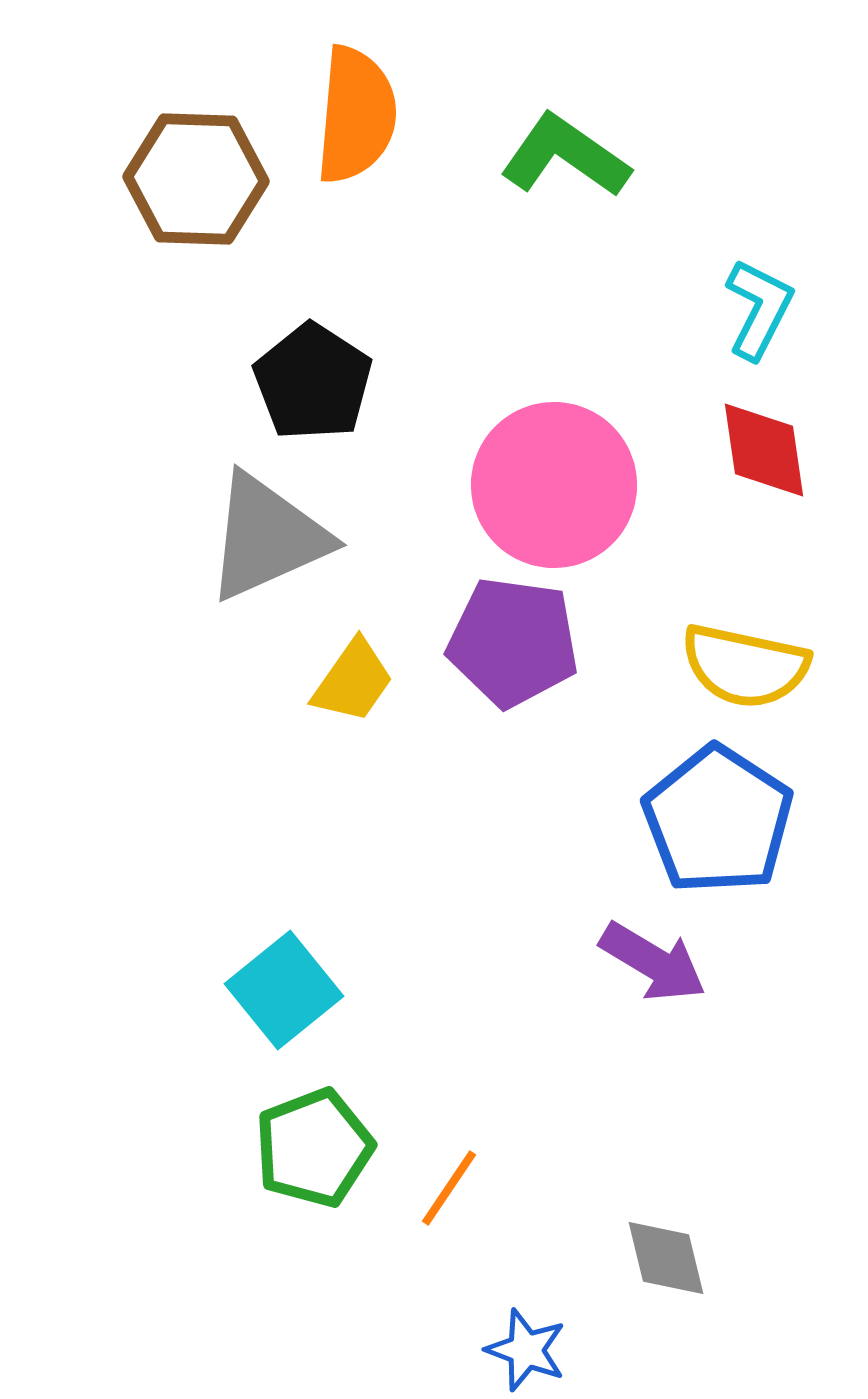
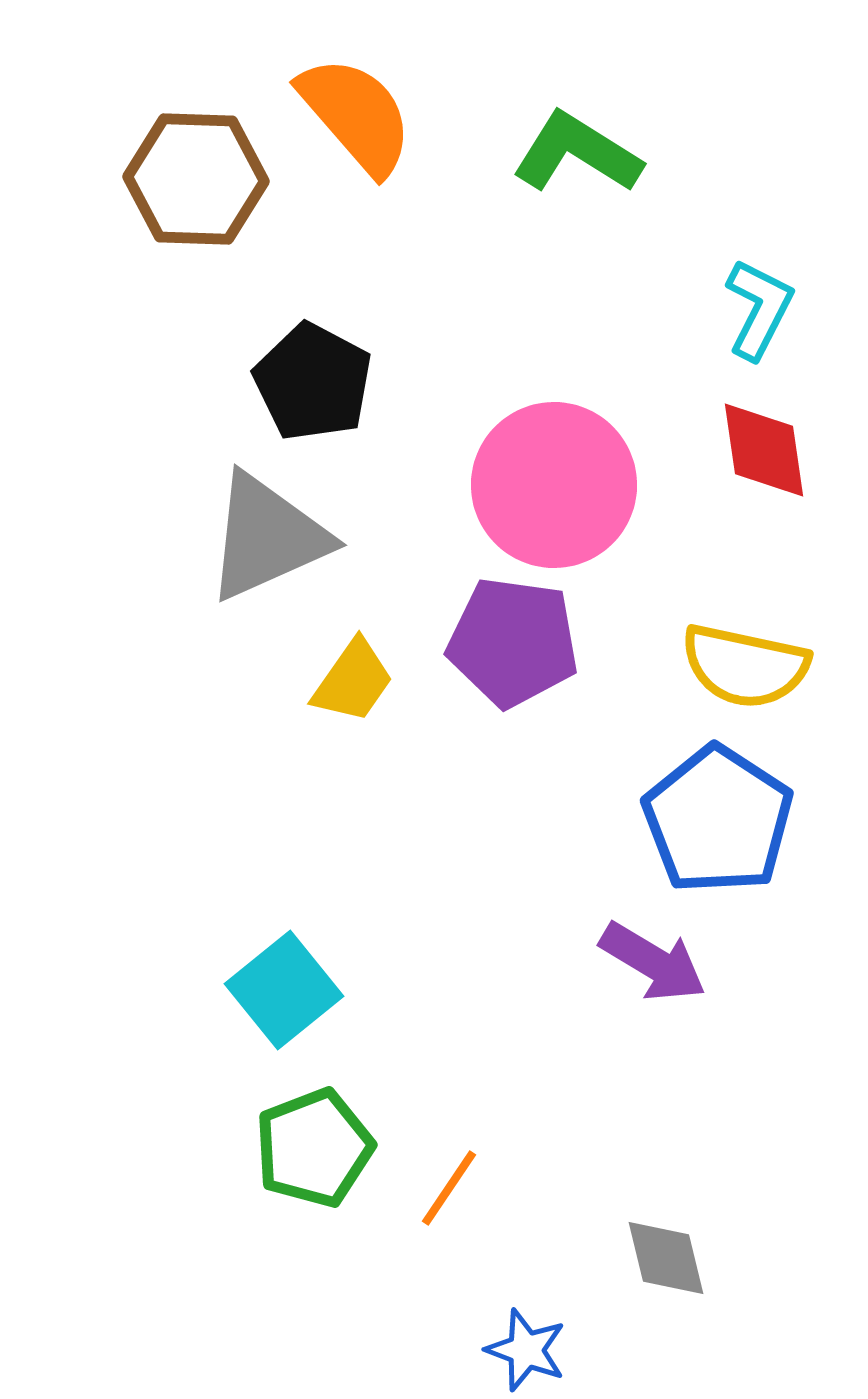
orange semicircle: rotated 46 degrees counterclockwise
green L-shape: moved 12 px right, 3 px up; rotated 3 degrees counterclockwise
black pentagon: rotated 5 degrees counterclockwise
